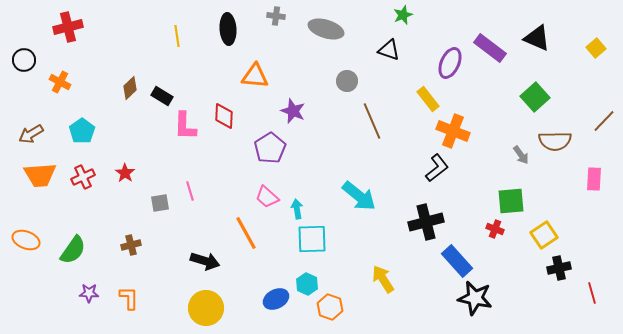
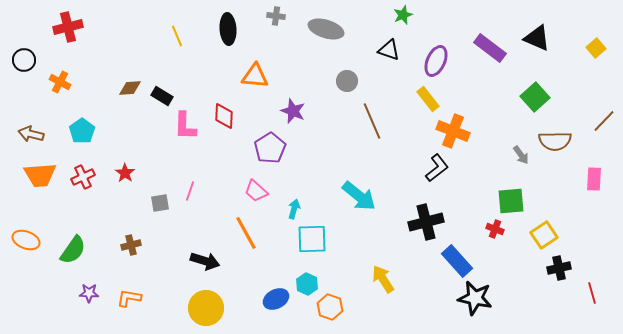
yellow line at (177, 36): rotated 15 degrees counterclockwise
purple ellipse at (450, 63): moved 14 px left, 2 px up
brown diamond at (130, 88): rotated 40 degrees clockwise
brown arrow at (31, 134): rotated 45 degrees clockwise
pink line at (190, 191): rotated 36 degrees clockwise
pink trapezoid at (267, 197): moved 11 px left, 6 px up
cyan arrow at (297, 209): moved 3 px left; rotated 24 degrees clockwise
orange L-shape at (129, 298): rotated 80 degrees counterclockwise
